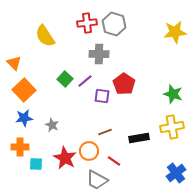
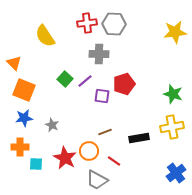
gray hexagon: rotated 15 degrees counterclockwise
red pentagon: rotated 20 degrees clockwise
orange square: rotated 25 degrees counterclockwise
